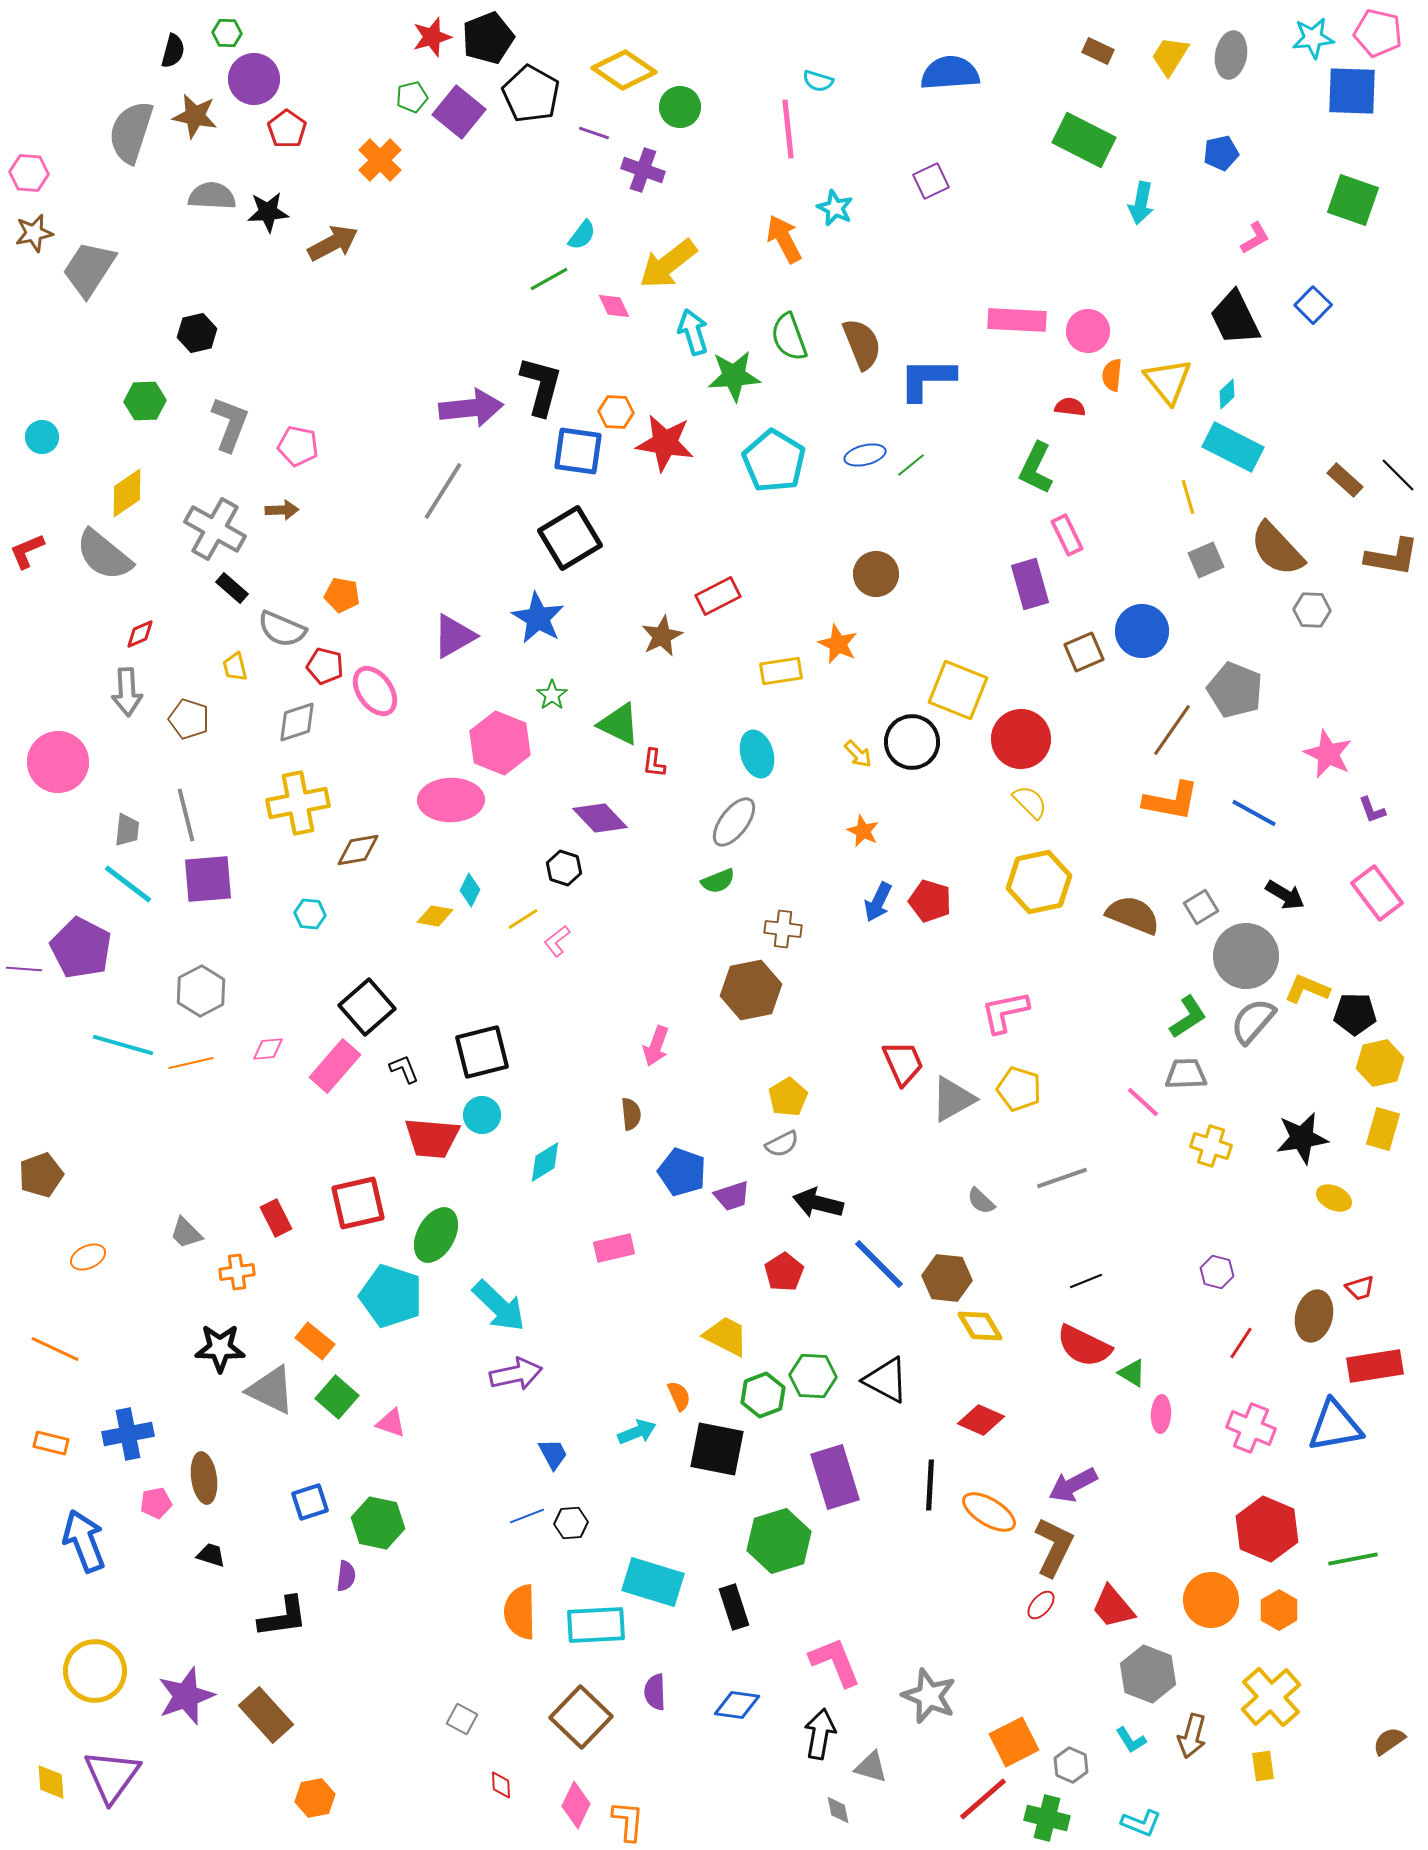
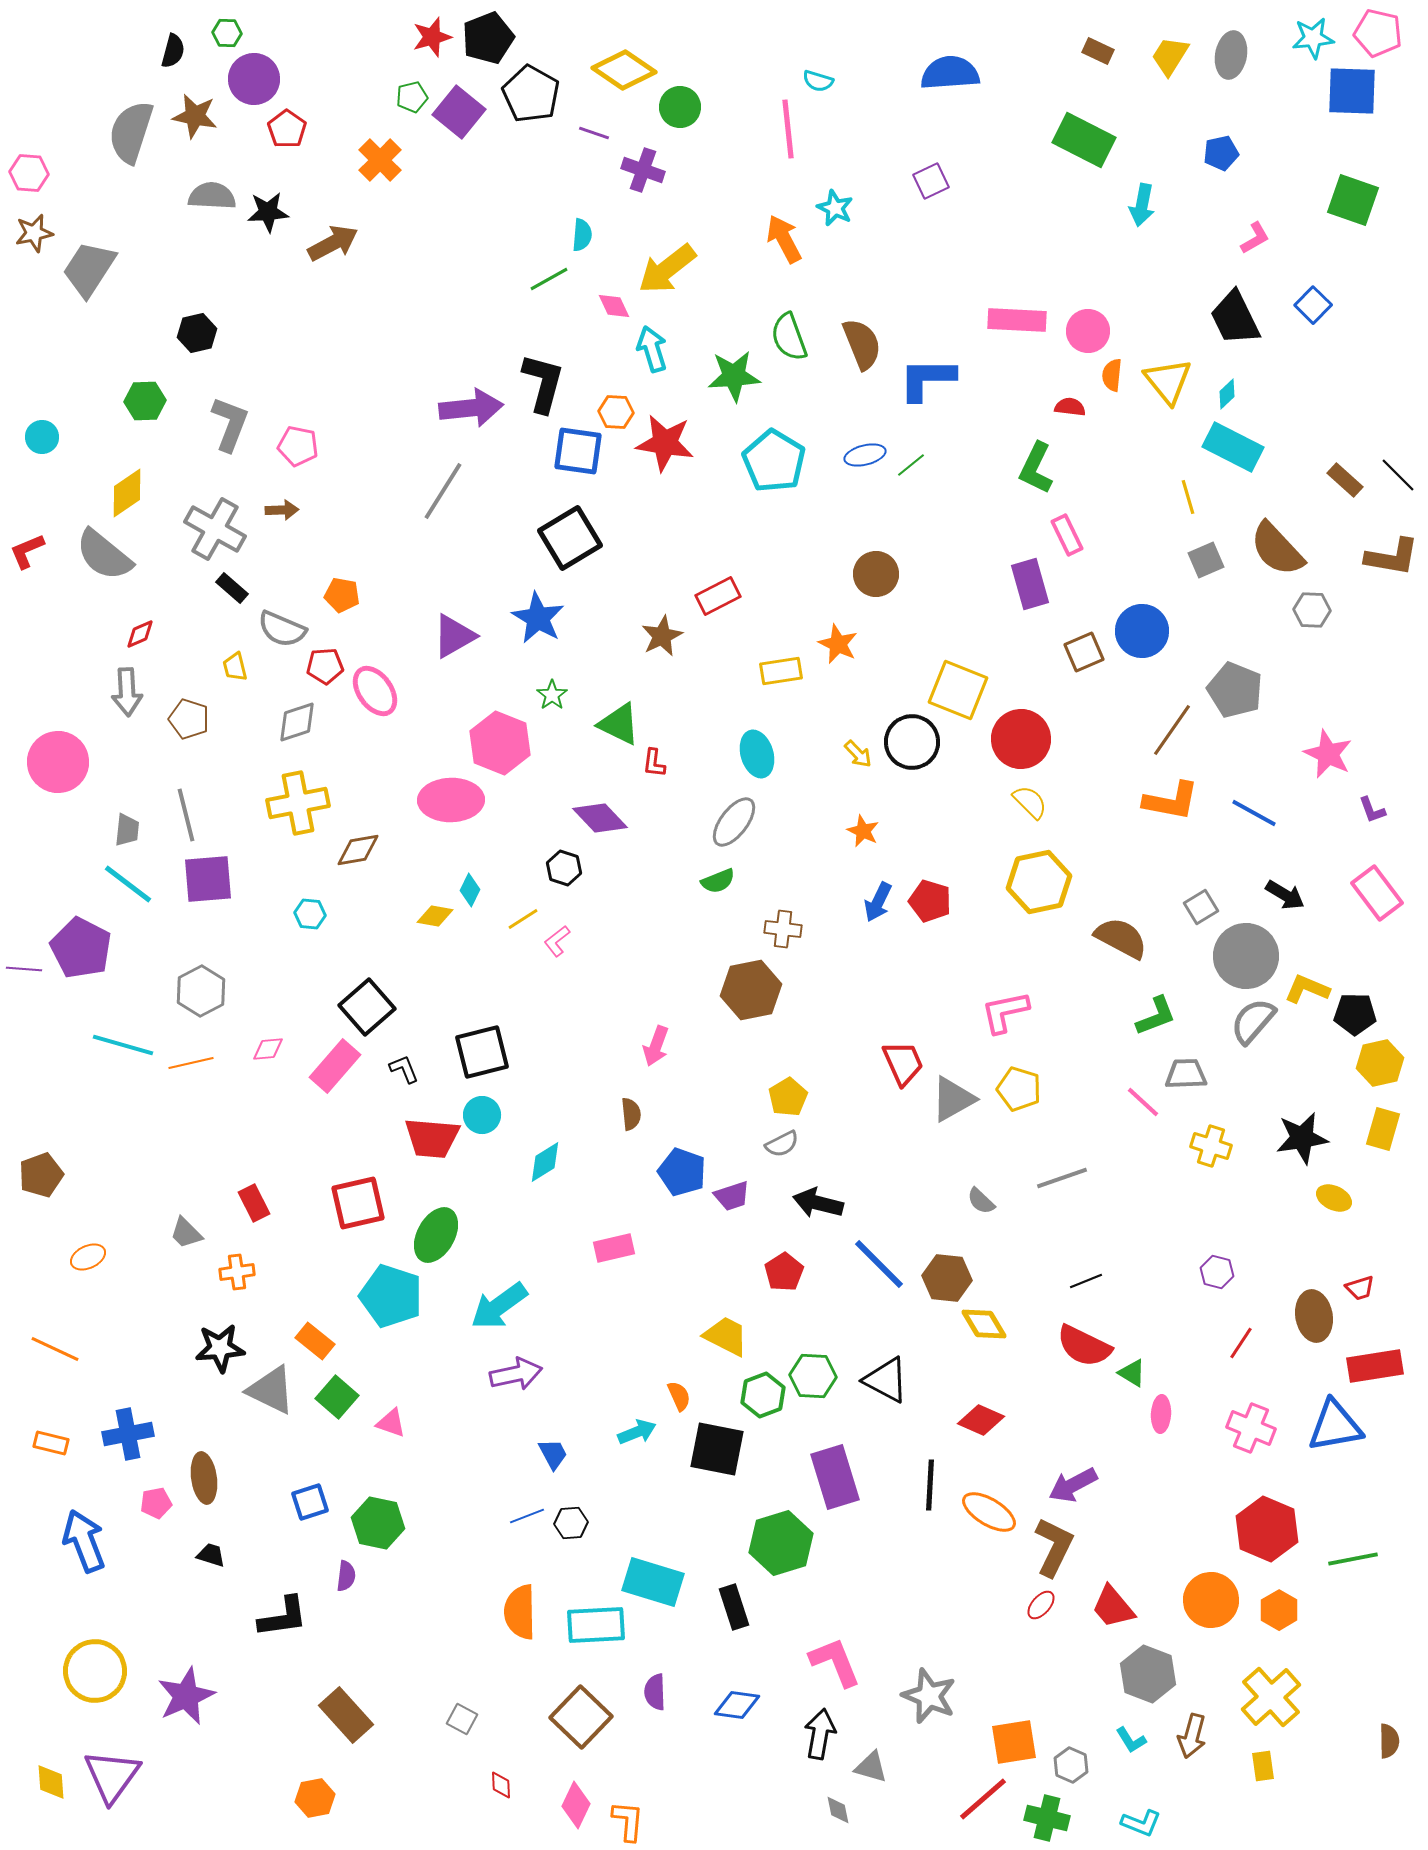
cyan arrow at (1141, 203): moved 1 px right, 2 px down
cyan semicircle at (582, 235): rotated 32 degrees counterclockwise
yellow arrow at (668, 264): moved 1 px left, 5 px down
cyan arrow at (693, 332): moved 41 px left, 17 px down
black L-shape at (541, 386): moved 2 px right, 3 px up
red pentagon at (325, 666): rotated 18 degrees counterclockwise
brown semicircle at (1133, 915): moved 12 px left, 23 px down; rotated 6 degrees clockwise
green L-shape at (1188, 1017): moved 32 px left, 1 px up; rotated 12 degrees clockwise
red rectangle at (276, 1218): moved 22 px left, 15 px up
cyan arrow at (499, 1306): rotated 100 degrees clockwise
brown ellipse at (1314, 1316): rotated 24 degrees counterclockwise
yellow diamond at (980, 1326): moved 4 px right, 2 px up
black star at (220, 1348): rotated 6 degrees counterclockwise
green hexagon at (779, 1541): moved 2 px right, 2 px down
purple star at (186, 1696): rotated 4 degrees counterclockwise
brown rectangle at (266, 1715): moved 80 px right
brown semicircle at (1389, 1741): rotated 124 degrees clockwise
orange square at (1014, 1742): rotated 18 degrees clockwise
